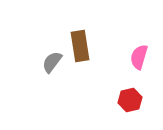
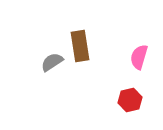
gray semicircle: rotated 20 degrees clockwise
